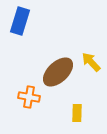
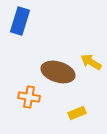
yellow arrow: rotated 15 degrees counterclockwise
brown ellipse: rotated 60 degrees clockwise
yellow rectangle: rotated 66 degrees clockwise
